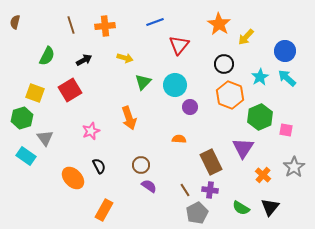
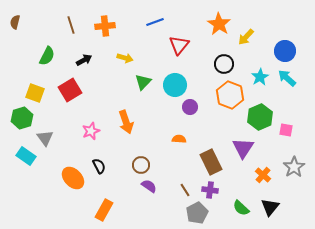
orange arrow at (129, 118): moved 3 px left, 4 px down
green semicircle at (241, 208): rotated 12 degrees clockwise
